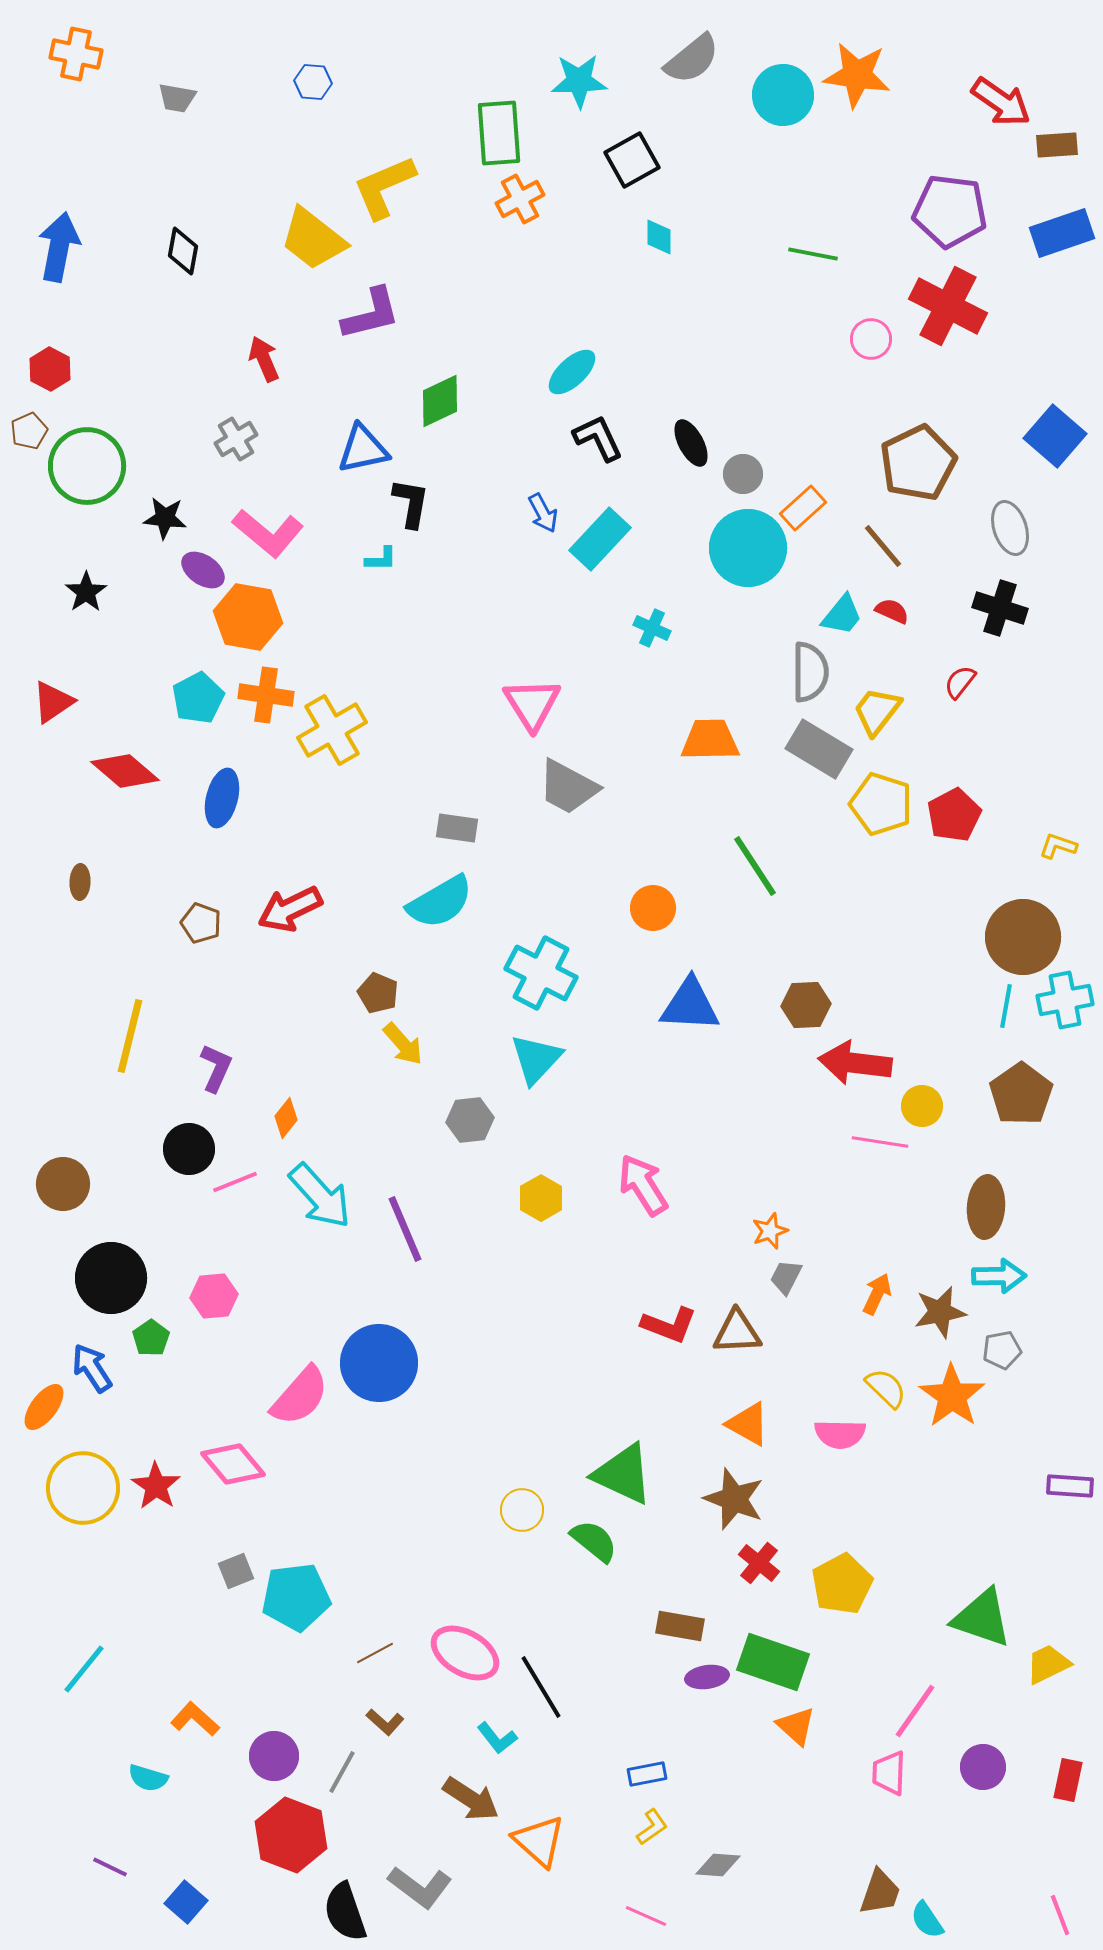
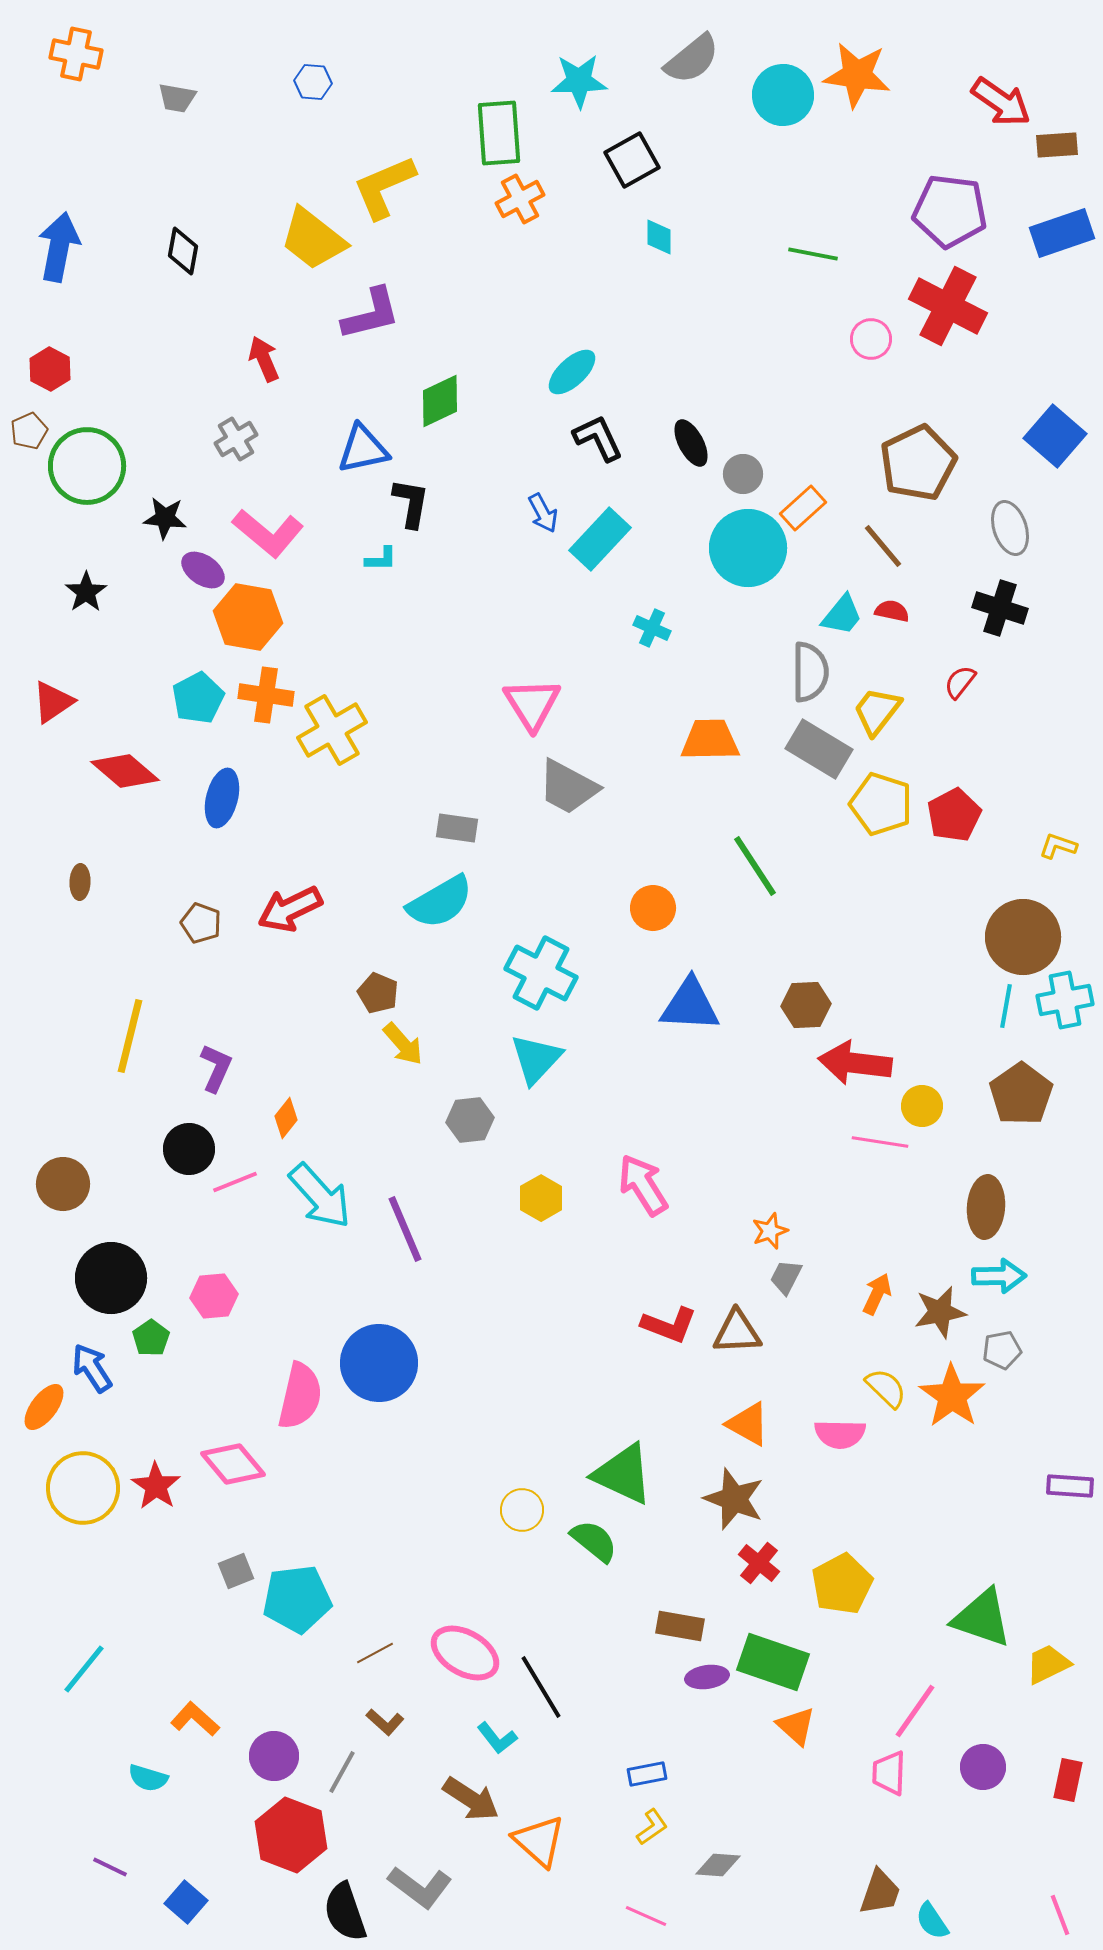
red semicircle at (892, 611): rotated 12 degrees counterclockwise
pink semicircle at (300, 1396): rotated 28 degrees counterclockwise
cyan pentagon at (296, 1597): moved 1 px right, 2 px down
cyan semicircle at (927, 1920): moved 5 px right, 1 px down
